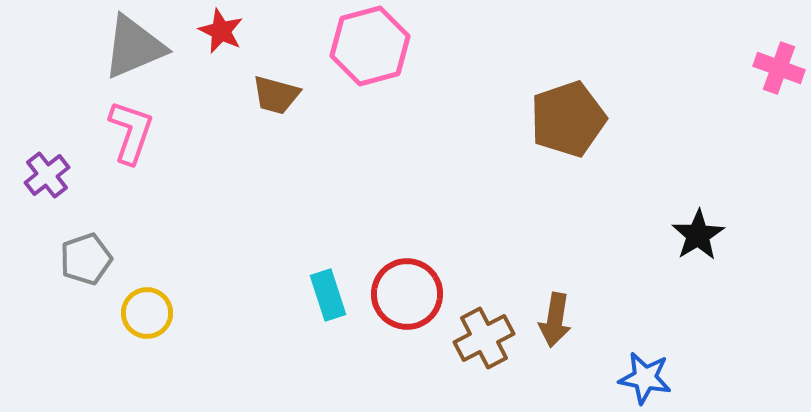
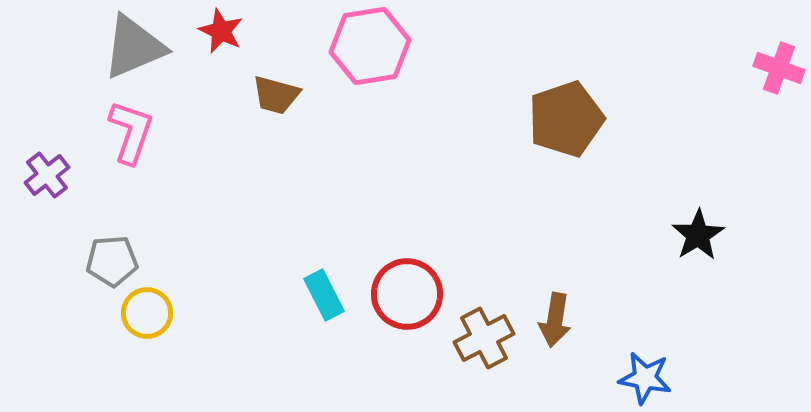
pink hexagon: rotated 6 degrees clockwise
brown pentagon: moved 2 px left
gray pentagon: moved 26 px right, 2 px down; rotated 15 degrees clockwise
cyan rectangle: moved 4 px left; rotated 9 degrees counterclockwise
